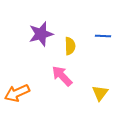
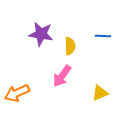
purple star: rotated 25 degrees clockwise
pink arrow: rotated 100 degrees counterclockwise
yellow triangle: rotated 30 degrees clockwise
